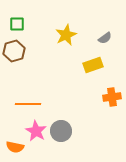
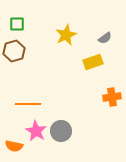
yellow rectangle: moved 3 px up
orange semicircle: moved 1 px left, 1 px up
